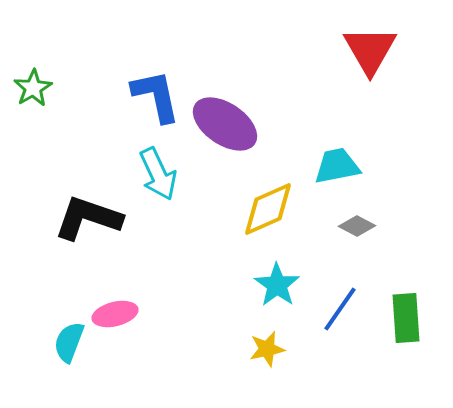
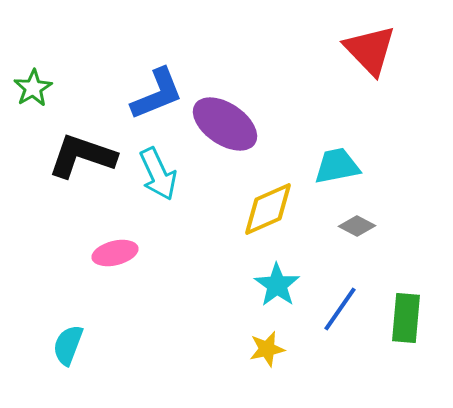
red triangle: rotated 14 degrees counterclockwise
blue L-shape: moved 1 px right, 2 px up; rotated 80 degrees clockwise
black L-shape: moved 6 px left, 62 px up
pink ellipse: moved 61 px up
green rectangle: rotated 9 degrees clockwise
cyan semicircle: moved 1 px left, 3 px down
